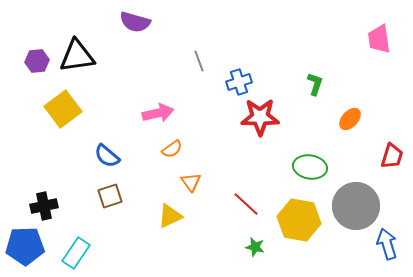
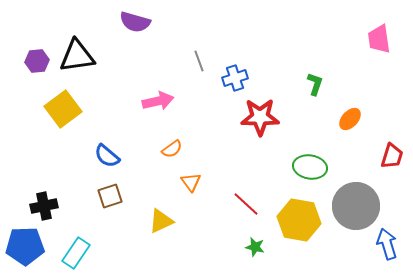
blue cross: moved 4 px left, 4 px up
pink arrow: moved 12 px up
yellow triangle: moved 9 px left, 5 px down
